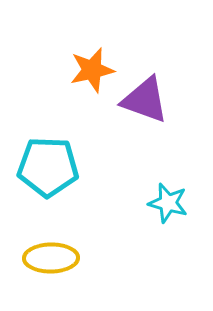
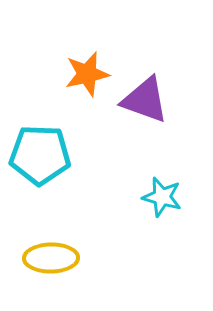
orange star: moved 5 px left, 4 px down
cyan pentagon: moved 8 px left, 12 px up
cyan star: moved 6 px left, 6 px up
